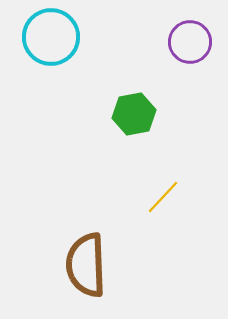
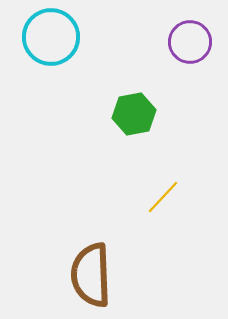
brown semicircle: moved 5 px right, 10 px down
